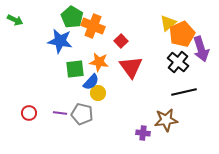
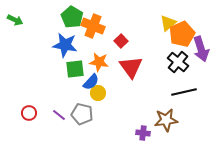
blue star: moved 5 px right, 4 px down
purple line: moved 1 px left, 2 px down; rotated 32 degrees clockwise
